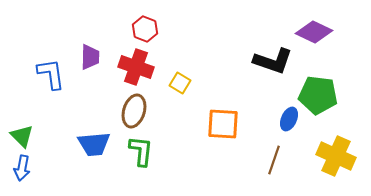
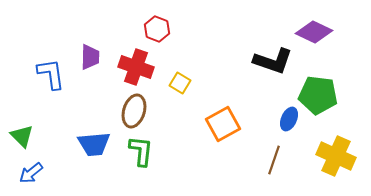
red hexagon: moved 12 px right
orange square: rotated 32 degrees counterclockwise
blue arrow: moved 9 px right, 5 px down; rotated 40 degrees clockwise
